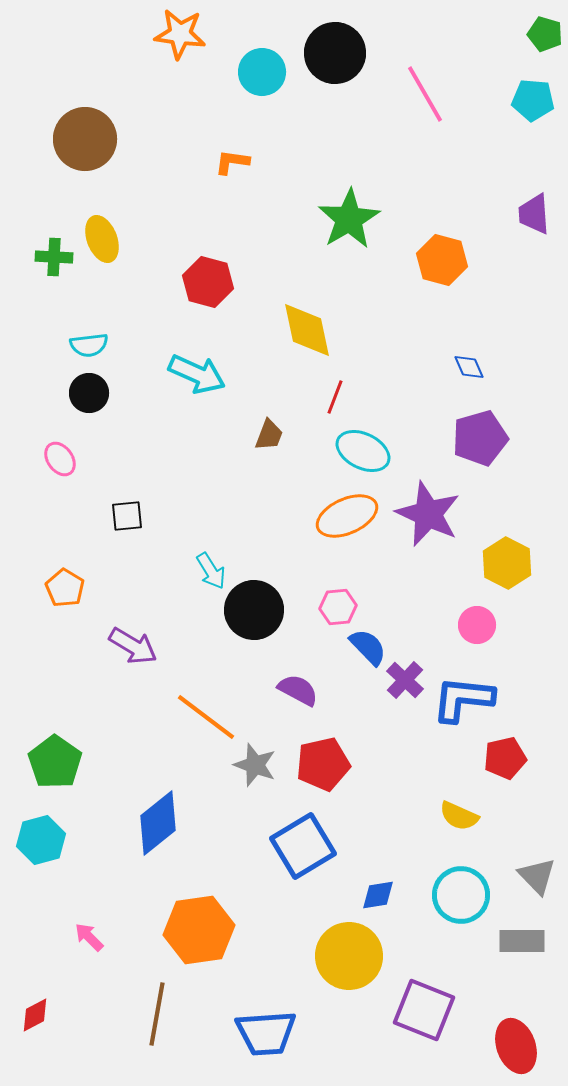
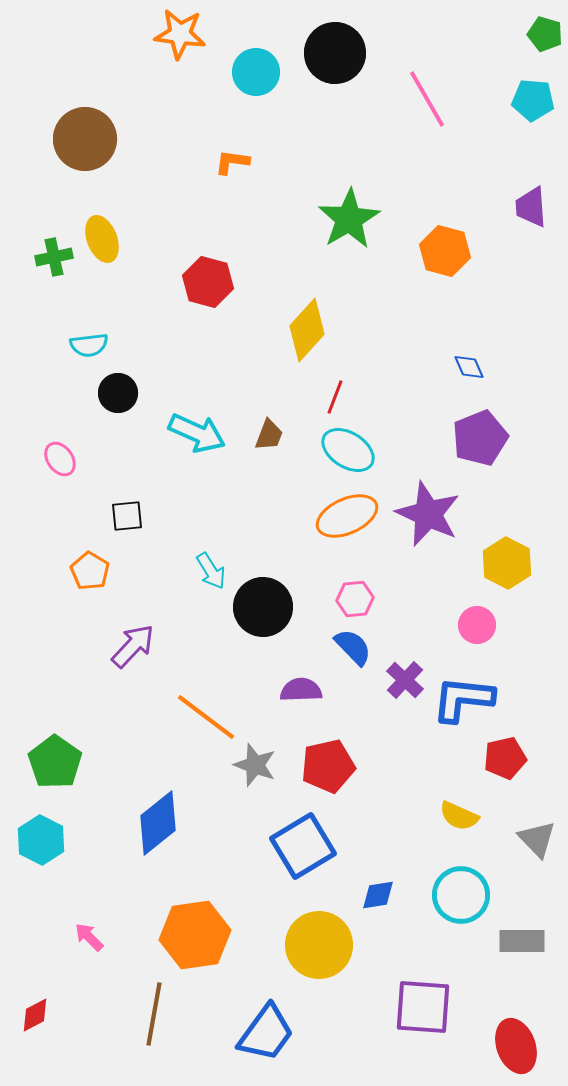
cyan circle at (262, 72): moved 6 px left
pink line at (425, 94): moved 2 px right, 5 px down
purple trapezoid at (534, 214): moved 3 px left, 7 px up
green cross at (54, 257): rotated 15 degrees counterclockwise
orange hexagon at (442, 260): moved 3 px right, 9 px up
yellow diamond at (307, 330): rotated 54 degrees clockwise
cyan arrow at (197, 374): moved 59 px down
black circle at (89, 393): moved 29 px right
purple pentagon at (480, 438): rotated 6 degrees counterclockwise
cyan ellipse at (363, 451): moved 15 px left, 1 px up; rotated 6 degrees clockwise
orange pentagon at (65, 588): moved 25 px right, 17 px up
pink hexagon at (338, 607): moved 17 px right, 8 px up
black circle at (254, 610): moved 9 px right, 3 px up
purple arrow at (133, 646): rotated 78 degrees counterclockwise
blue semicircle at (368, 647): moved 15 px left
purple semicircle at (298, 690): moved 3 px right; rotated 30 degrees counterclockwise
red pentagon at (323, 764): moved 5 px right, 2 px down
cyan hexagon at (41, 840): rotated 18 degrees counterclockwise
gray triangle at (537, 876): moved 37 px up
orange hexagon at (199, 930): moved 4 px left, 5 px down
yellow circle at (349, 956): moved 30 px left, 11 px up
purple square at (424, 1010): moved 1 px left, 3 px up; rotated 18 degrees counterclockwise
brown line at (157, 1014): moved 3 px left
blue trapezoid at (266, 1033): rotated 50 degrees counterclockwise
